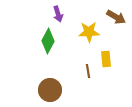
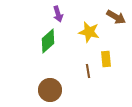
yellow star: rotated 15 degrees clockwise
green diamond: rotated 20 degrees clockwise
